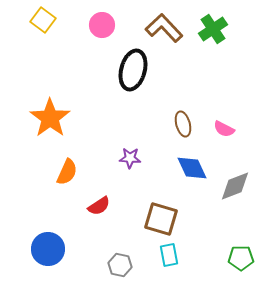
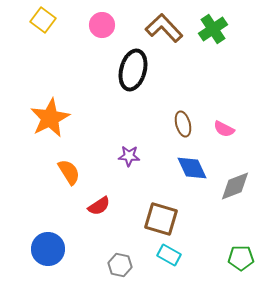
orange star: rotated 9 degrees clockwise
purple star: moved 1 px left, 2 px up
orange semicircle: moved 2 px right; rotated 56 degrees counterclockwise
cyan rectangle: rotated 50 degrees counterclockwise
